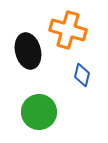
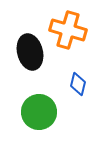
black ellipse: moved 2 px right, 1 px down
blue diamond: moved 4 px left, 9 px down
